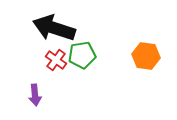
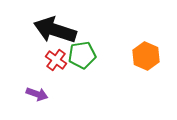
black arrow: moved 1 px right, 2 px down
orange hexagon: rotated 16 degrees clockwise
purple arrow: moved 2 px right, 1 px up; rotated 65 degrees counterclockwise
